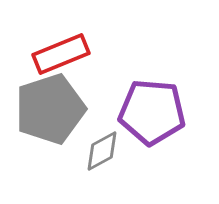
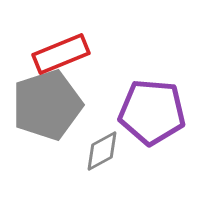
gray pentagon: moved 3 px left, 4 px up
